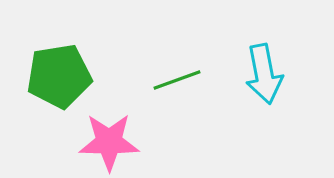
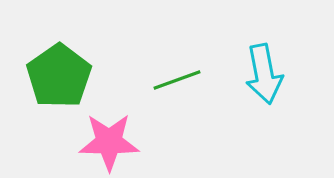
green pentagon: rotated 26 degrees counterclockwise
